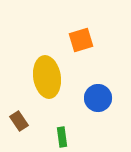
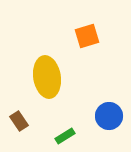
orange square: moved 6 px right, 4 px up
blue circle: moved 11 px right, 18 px down
green rectangle: moved 3 px right, 1 px up; rotated 66 degrees clockwise
